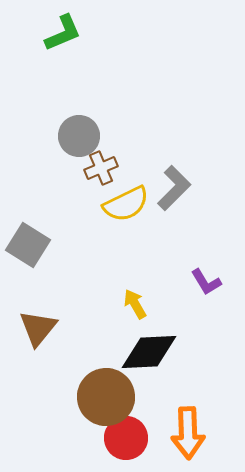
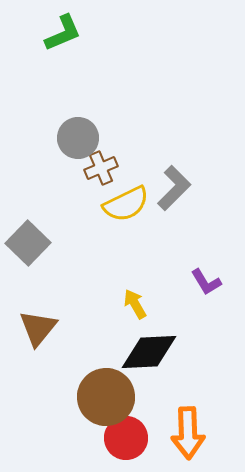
gray circle: moved 1 px left, 2 px down
gray square: moved 2 px up; rotated 12 degrees clockwise
